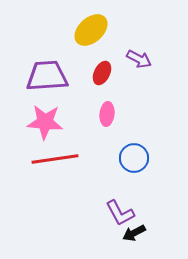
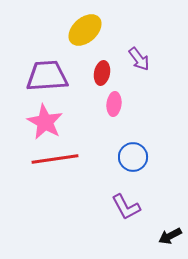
yellow ellipse: moved 6 px left
purple arrow: rotated 25 degrees clockwise
red ellipse: rotated 15 degrees counterclockwise
pink ellipse: moved 7 px right, 10 px up
pink star: rotated 24 degrees clockwise
blue circle: moved 1 px left, 1 px up
purple L-shape: moved 6 px right, 6 px up
black arrow: moved 36 px right, 3 px down
